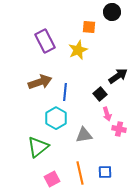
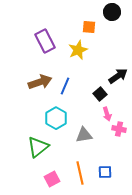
blue line: moved 6 px up; rotated 18 degrees clockwise
